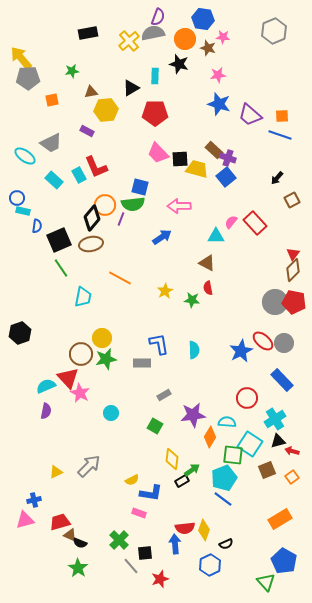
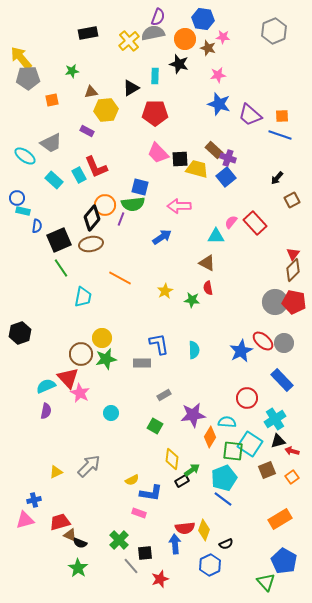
green square at (233, 455): moved 4 px up
